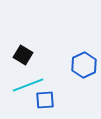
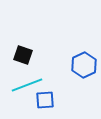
black square: rotated 12 degrees counterclockwise
cyan line: moved 1 px left
